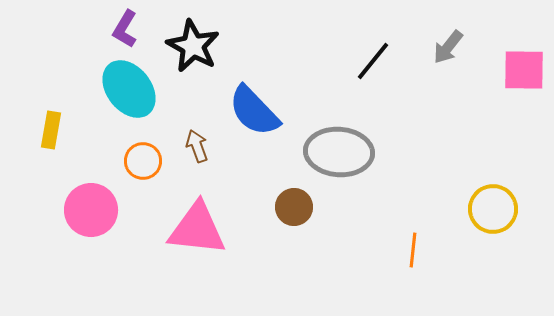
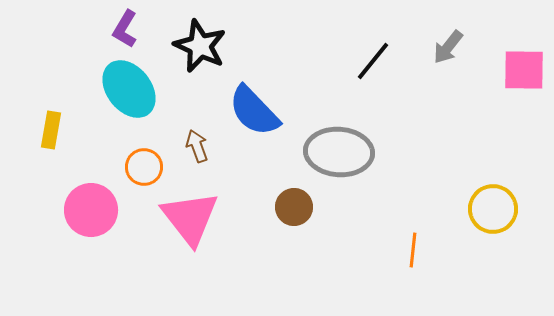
black star: moved 7 px right; rotated 4 degrees counterclockwise
orange circle: moved 1 px right, 6 px down
pink triangle: moved 7 px left, 11 px up; rotated 46 degrees clockwise
